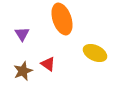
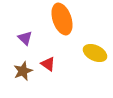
purple triangle: moved 3 px right, 4 px down; rotated 14 degrees counterclockwise
